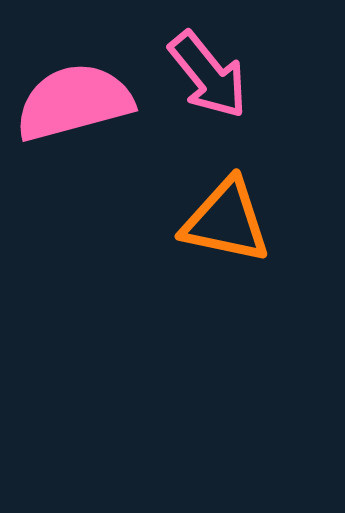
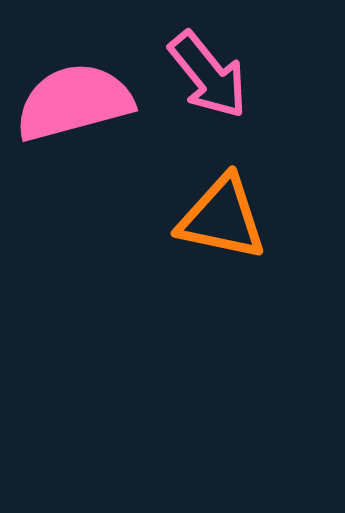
orange triangle: moved 4 px left, 3 px up
